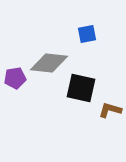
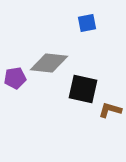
blue square: moved 11 px up
black square: moved 2 px right, 1 px down
